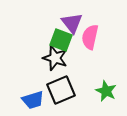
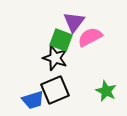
purple triangle: moved 2 px right, 1 px up; rotated 15 degrees clockwise
pink semicircle: rotated 50 degrees clockwise
black square: moved 6 px left
